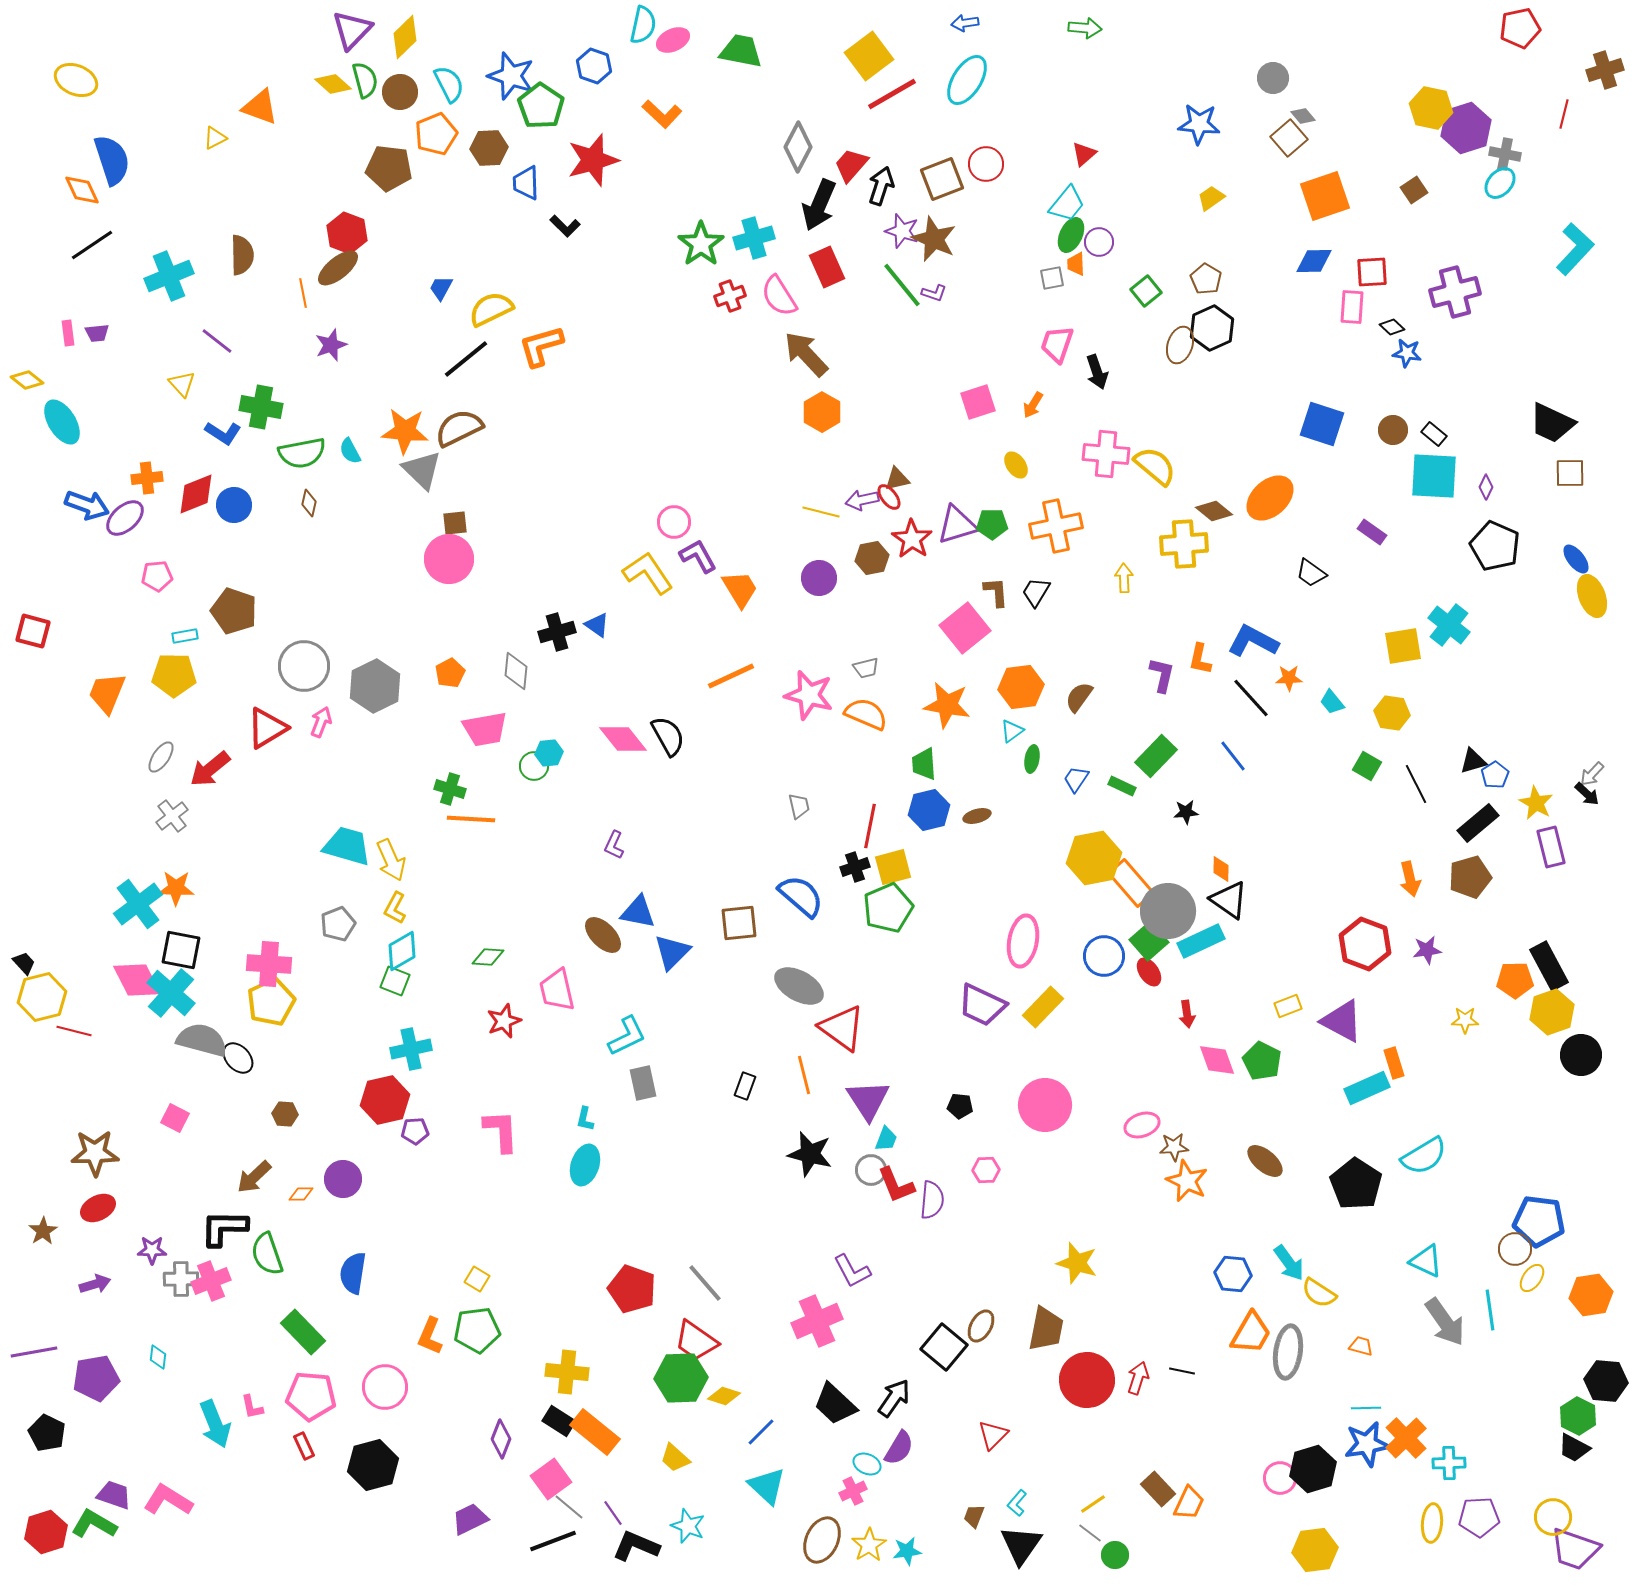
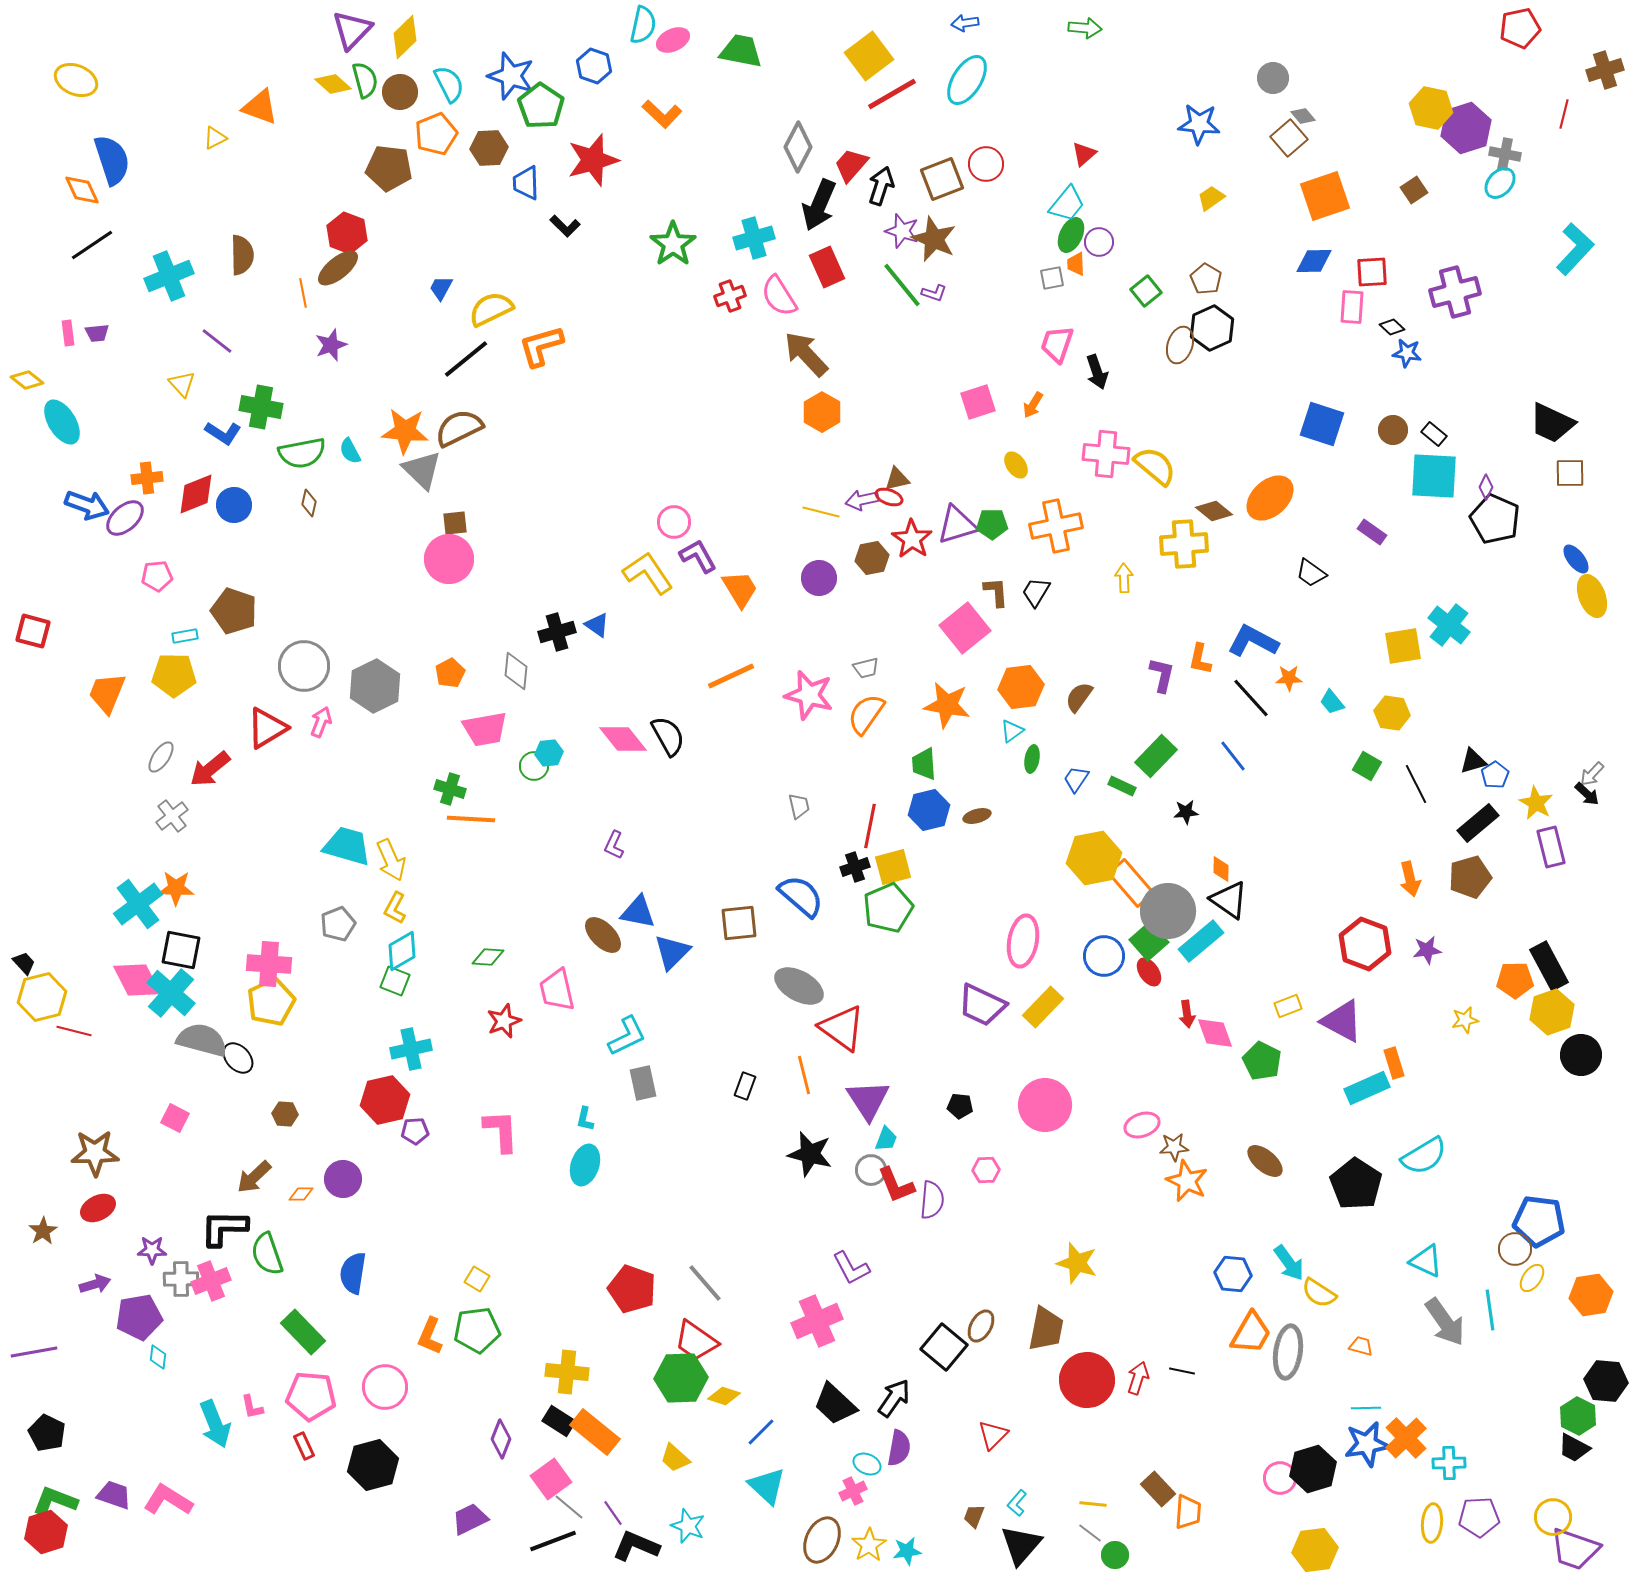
green star at (701, 244): moved 28 px left
red ellipse at (889, 497): rotated 32 degrees counterclockwise
black pentagon at (1495, 546): moved 27 px up
orange semicircle at (866, 714): rotated 78 degrees counterclockwise
cyan rectangle at (1201, 941): rotated 15 degrees counterclockwise
yellow star at (1465, 1020): rotated 12 degrees counterclockwise
pink diamond at (1217, 1060): moved 2 px left, 27 px up
purple L-shape at (852, 1271): moved 1 px left, 3 px up
purple pentagon at (96, 1378): moved 43 px right, 61 px up
purple semicircle at (899, 1448): rotated 21 degrees counterclockwise
orange trapezoid at (1189, 1503): moved 1 px left, 9 px down; rotated 21 degrees counterclockwise
yellow line at (1093, 1504): rotated 40 degrees clockwise
green L-shape at (94, 1524): moved 39 px left, 23 px up; rotated 9 degrees counterclockwise
black triangle at (1021, 1545): rotated 6 degrees clockwise
